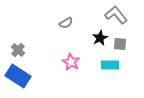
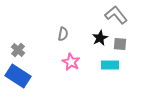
gray semicircle: moved 3 px left, 11 px down; rotated 48 degrees counterclockwise
